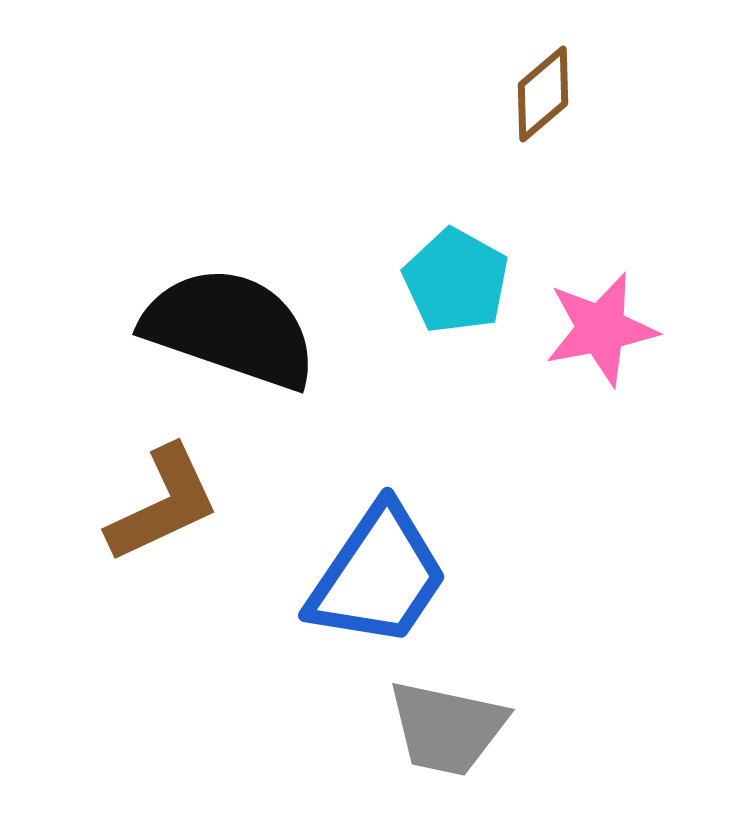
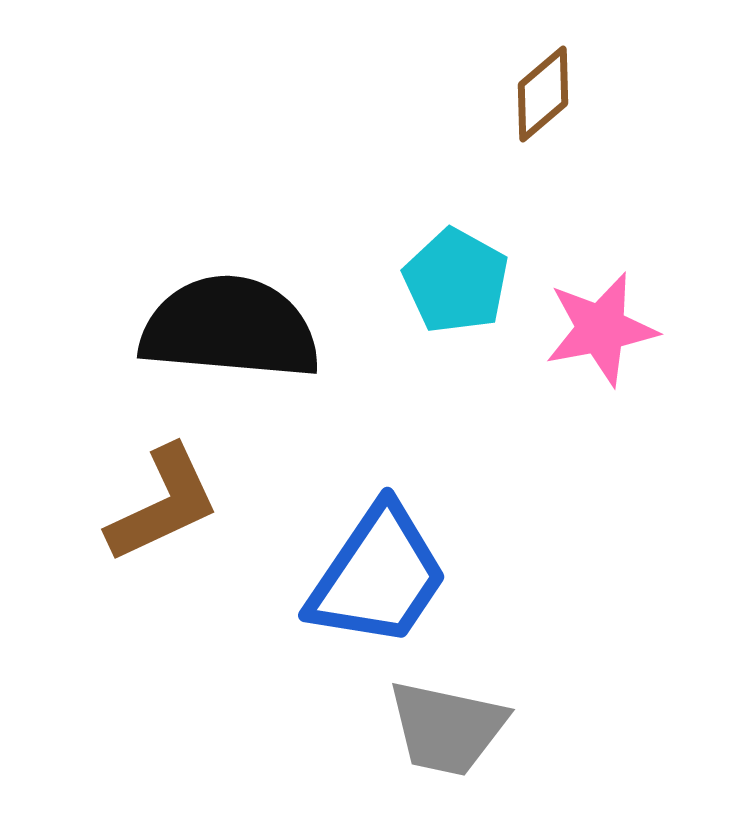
black semicircle: rotated 14 degrees counterclockwise
